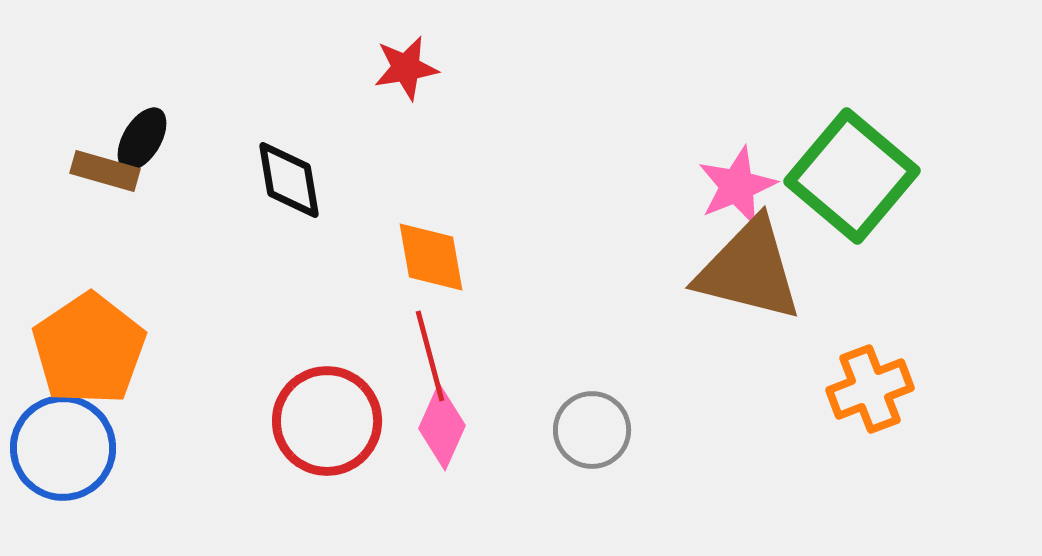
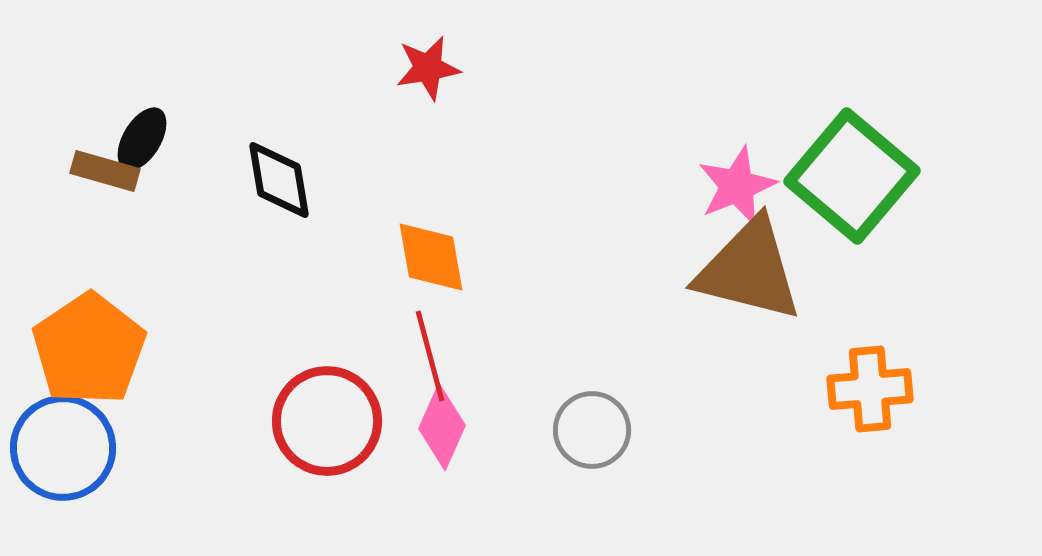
red star: moved 22 px right
black diamond: moved 10 px left
orange cross: rotated 16 degrees clockwise
